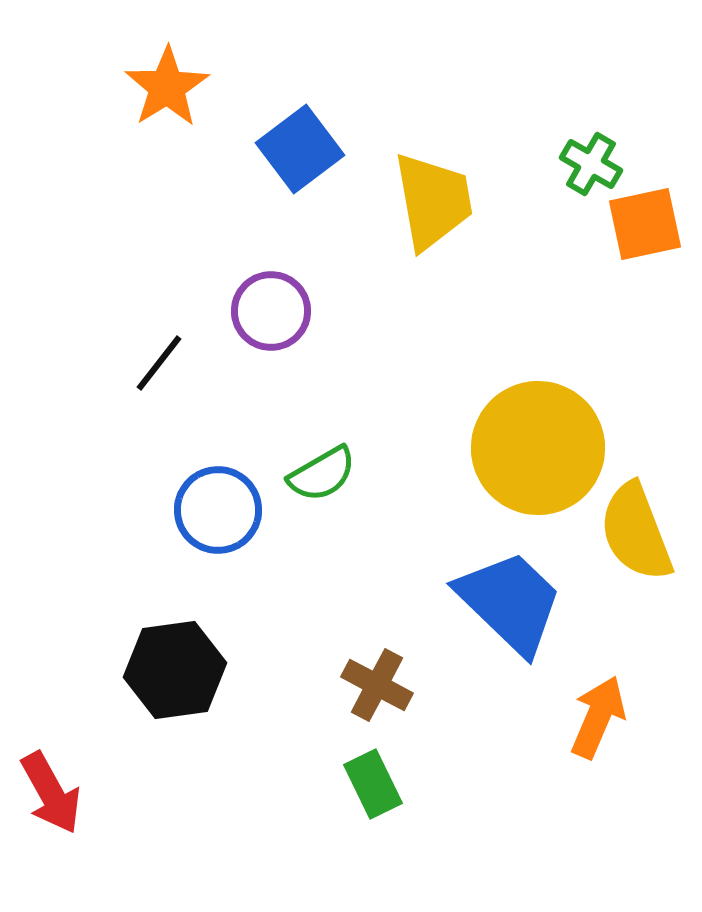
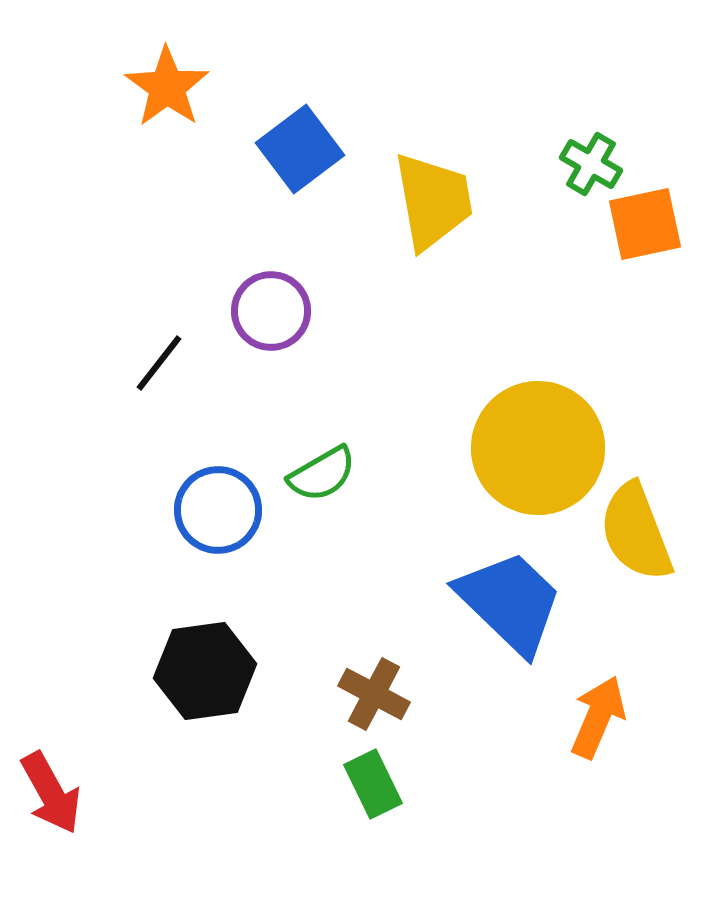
orange star: rotated 4 degrees counterclockwise
black hexagon: moved 30 px right, 1 px down
brown cross: moved 3 px left, 9 px down
